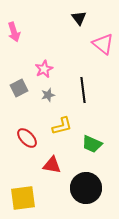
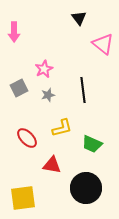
pink arrow: rotated 18 degrees clockwise
yellow L-shape: moved 2 px down
